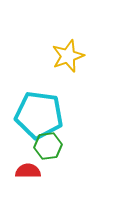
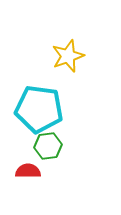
cyan pentagon: moved 6 px up
